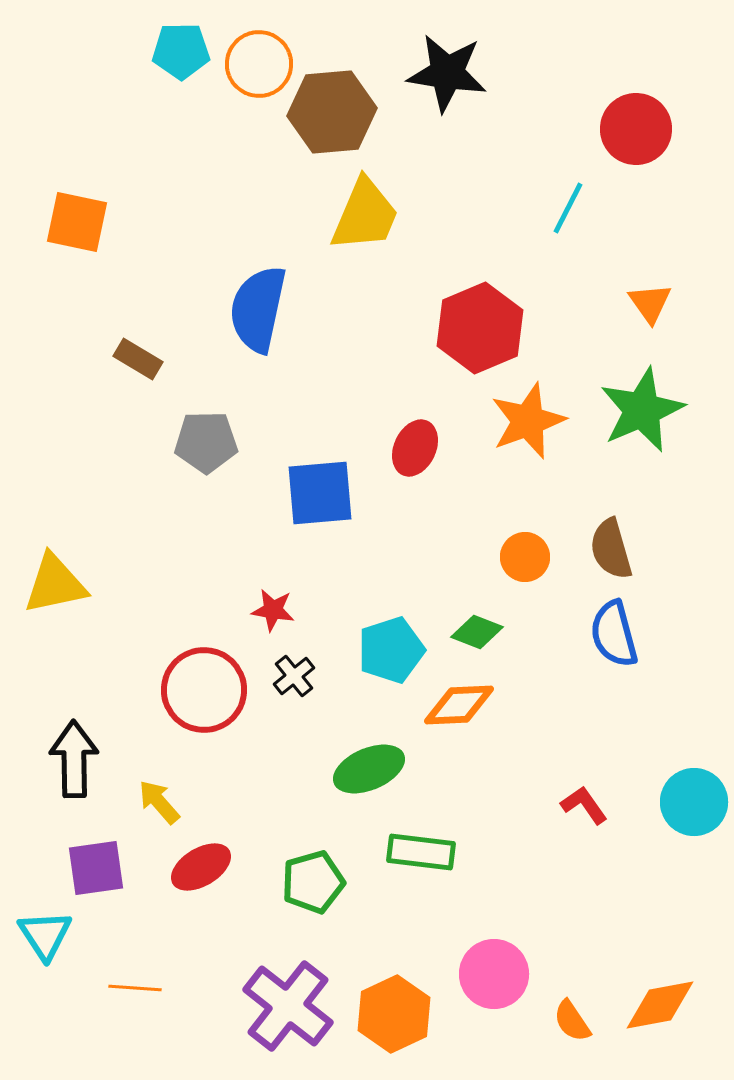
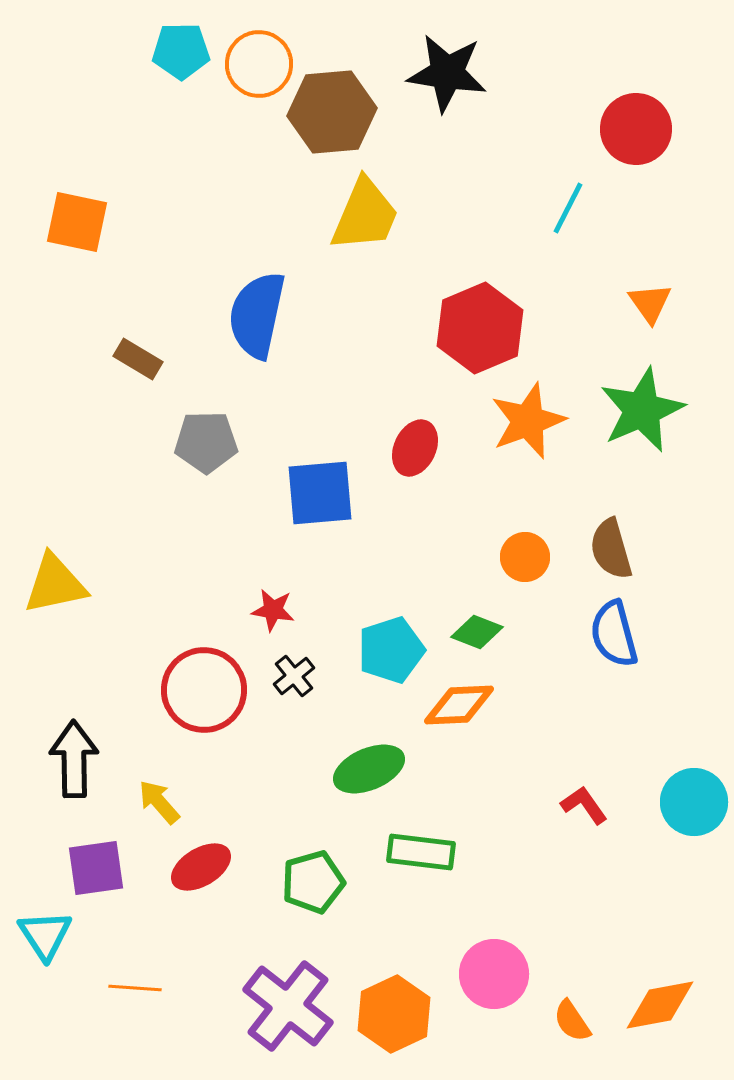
blue semicircle at (258, 309): moved 1 px left, 6 px down
